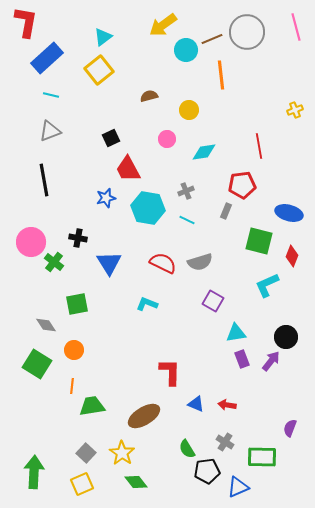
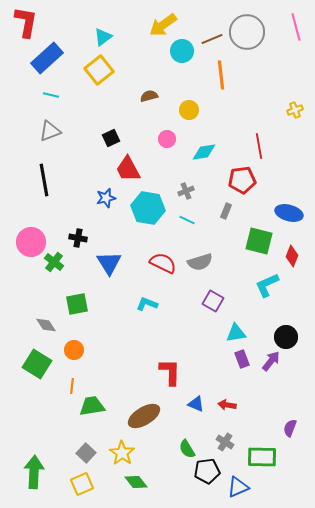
cyan circle at (186, 50): moved 4 px left, 1 px down
red pentagon at (242, 185): moved 5 px up
